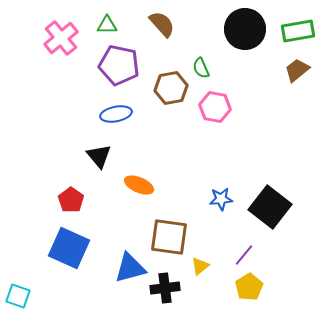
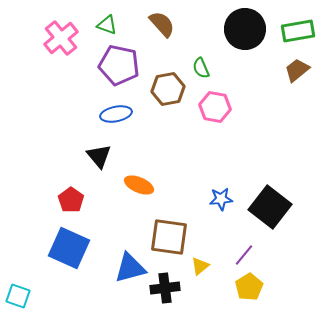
green triangle: rotated 20 degrees clockwise
brown hexagon: moved 3 px left, 1 px down
